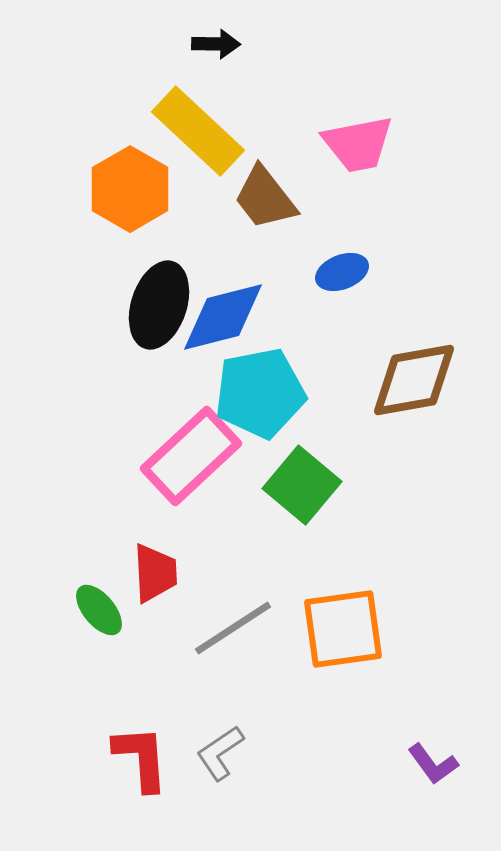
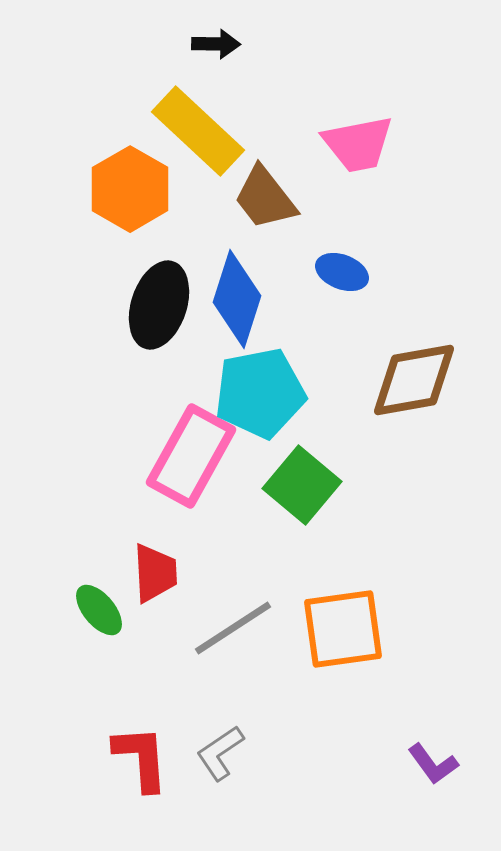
blue ellipse: rotated 42 degrees clockwise
blue diamond: moved 14 px right, 18 px up; rotated 58 degrees counterclockwise
pink rectangle: rotated 18 degrees counterclockwise
